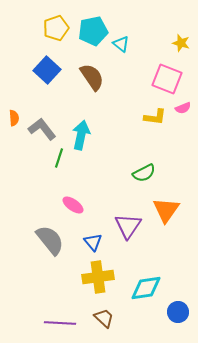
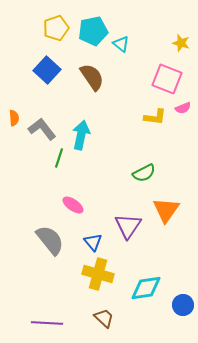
yellow cross: moved 3 px up; rotated 24 degrees clockwise
blue circle: moved 5 px right, 7 px up
purple line: moved 13 px left
